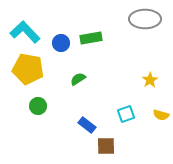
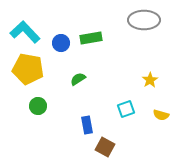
gray ellipse: moved 1 px left, 1 px down
cyan square: moved 5 px up
blue rectangle: rotated 42 degrees clockwise
brown square: moved 1 px left, 1 px down; rotated 30 degrees clockwise
